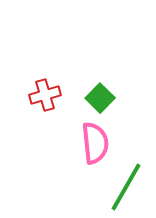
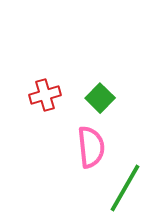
pink semicircle: moved 4 px left, 4 px down
green line: moved 1 px left, 1 px down
